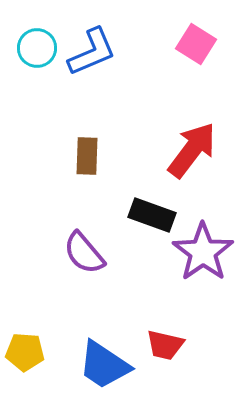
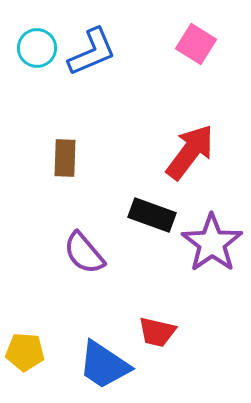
red arrow: moved 2 px left, 2 px down
brown rectangle: moved 22 px left, 2 px down
purple star: moved 9 px right, 9 px up
red trapezoid: moved 8 px left, 13 px up
